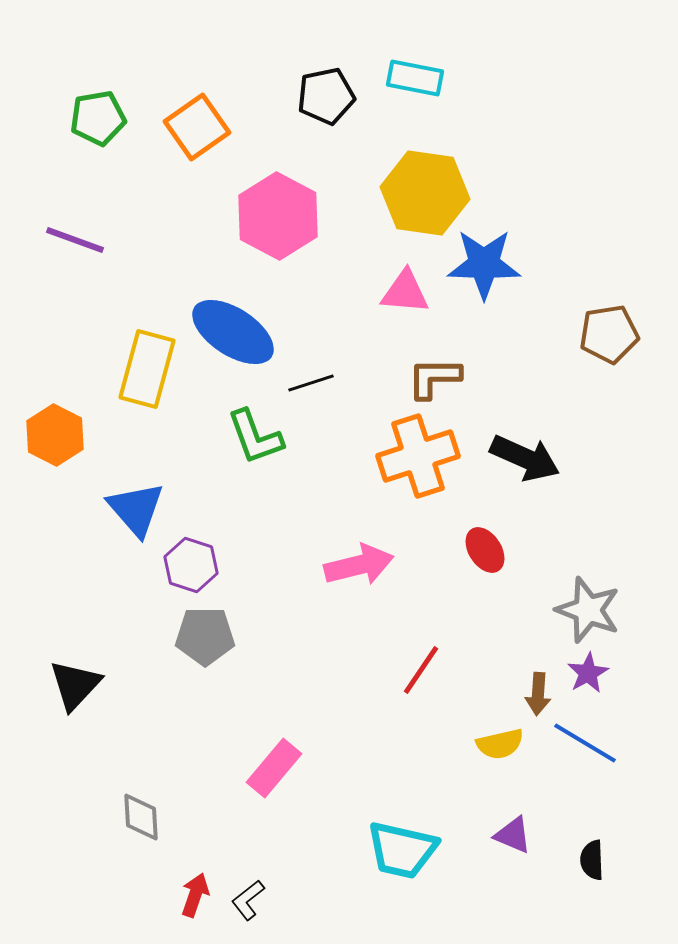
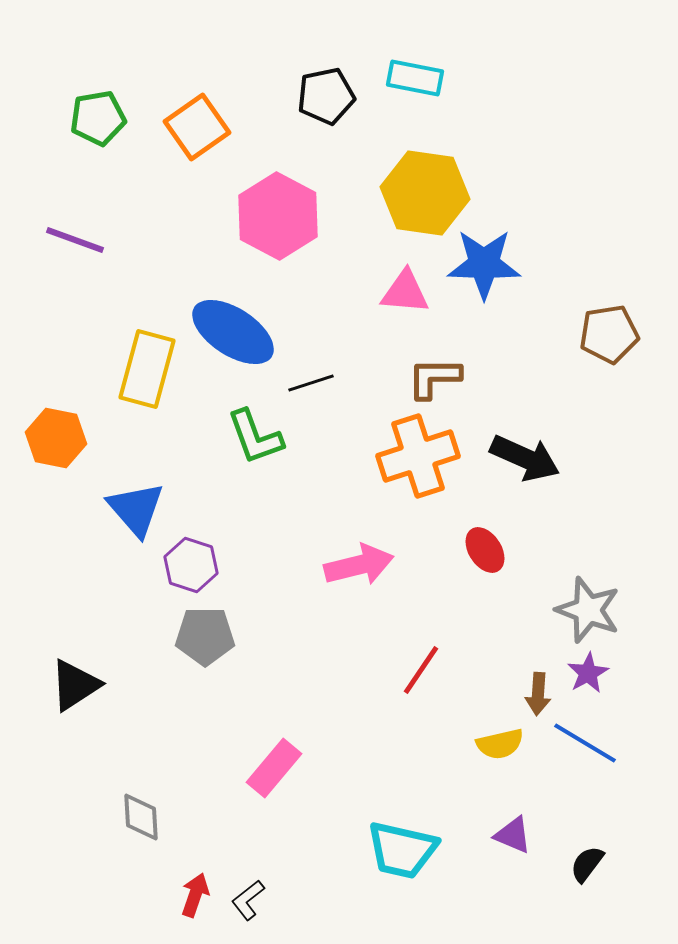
orange hexagon: moved 1 px right, 3 px down; rotated 16 degrees counterclockwise
black triangle: rotated 14 degrees clockwise
black semicircle: moved 5 px left, 4 px down; rotated 39 degrees clockwise
